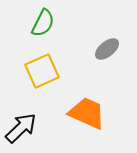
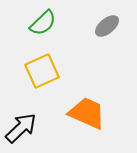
green semicircle: rotated 20 degrees clockwise
gray ellipse: moved 23 px up
